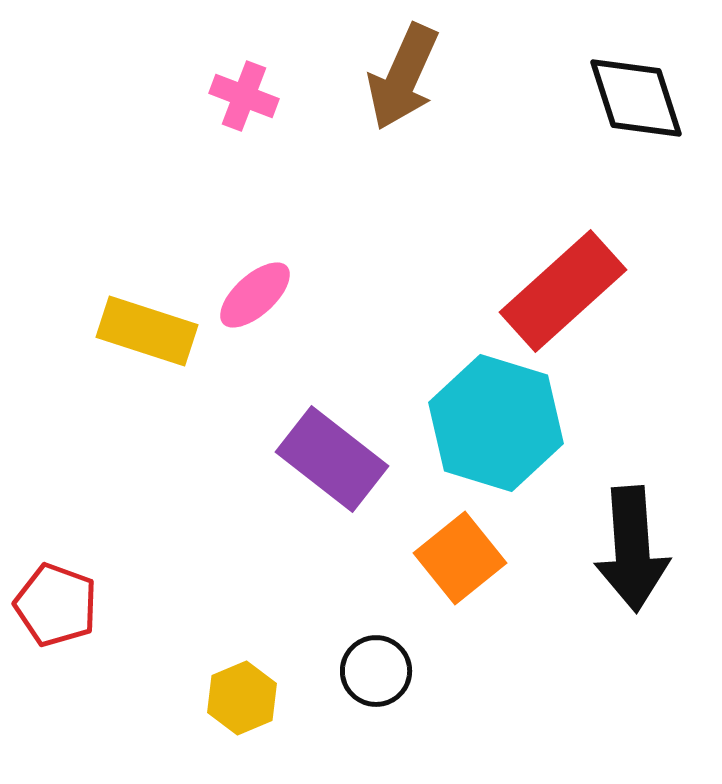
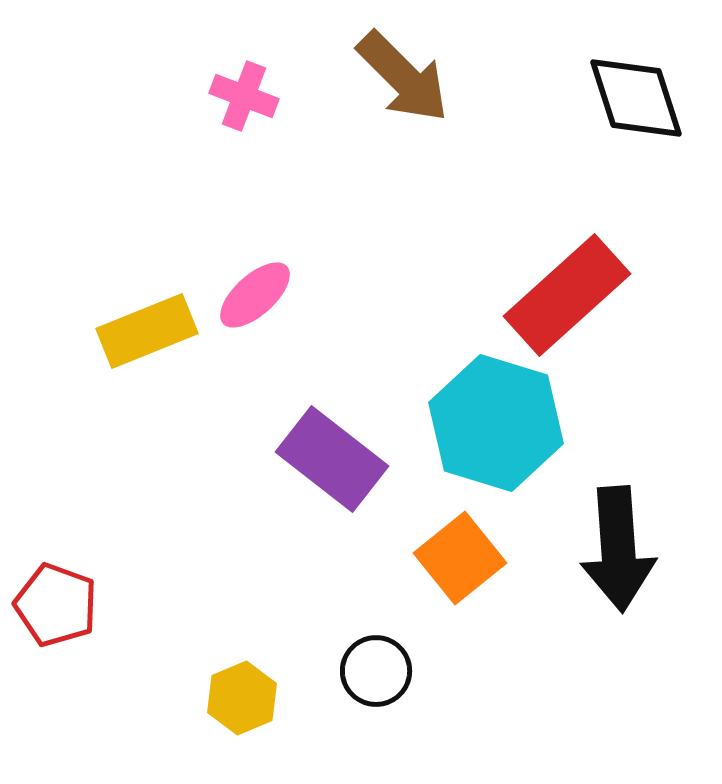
brown arrow: rotated 69 degrees counterclockwise
red rectangle: moved 4 px right, 4 px down
yellow rectangle: rotated 40 degrees counterclockwise
black arrow: moved 14 px left
